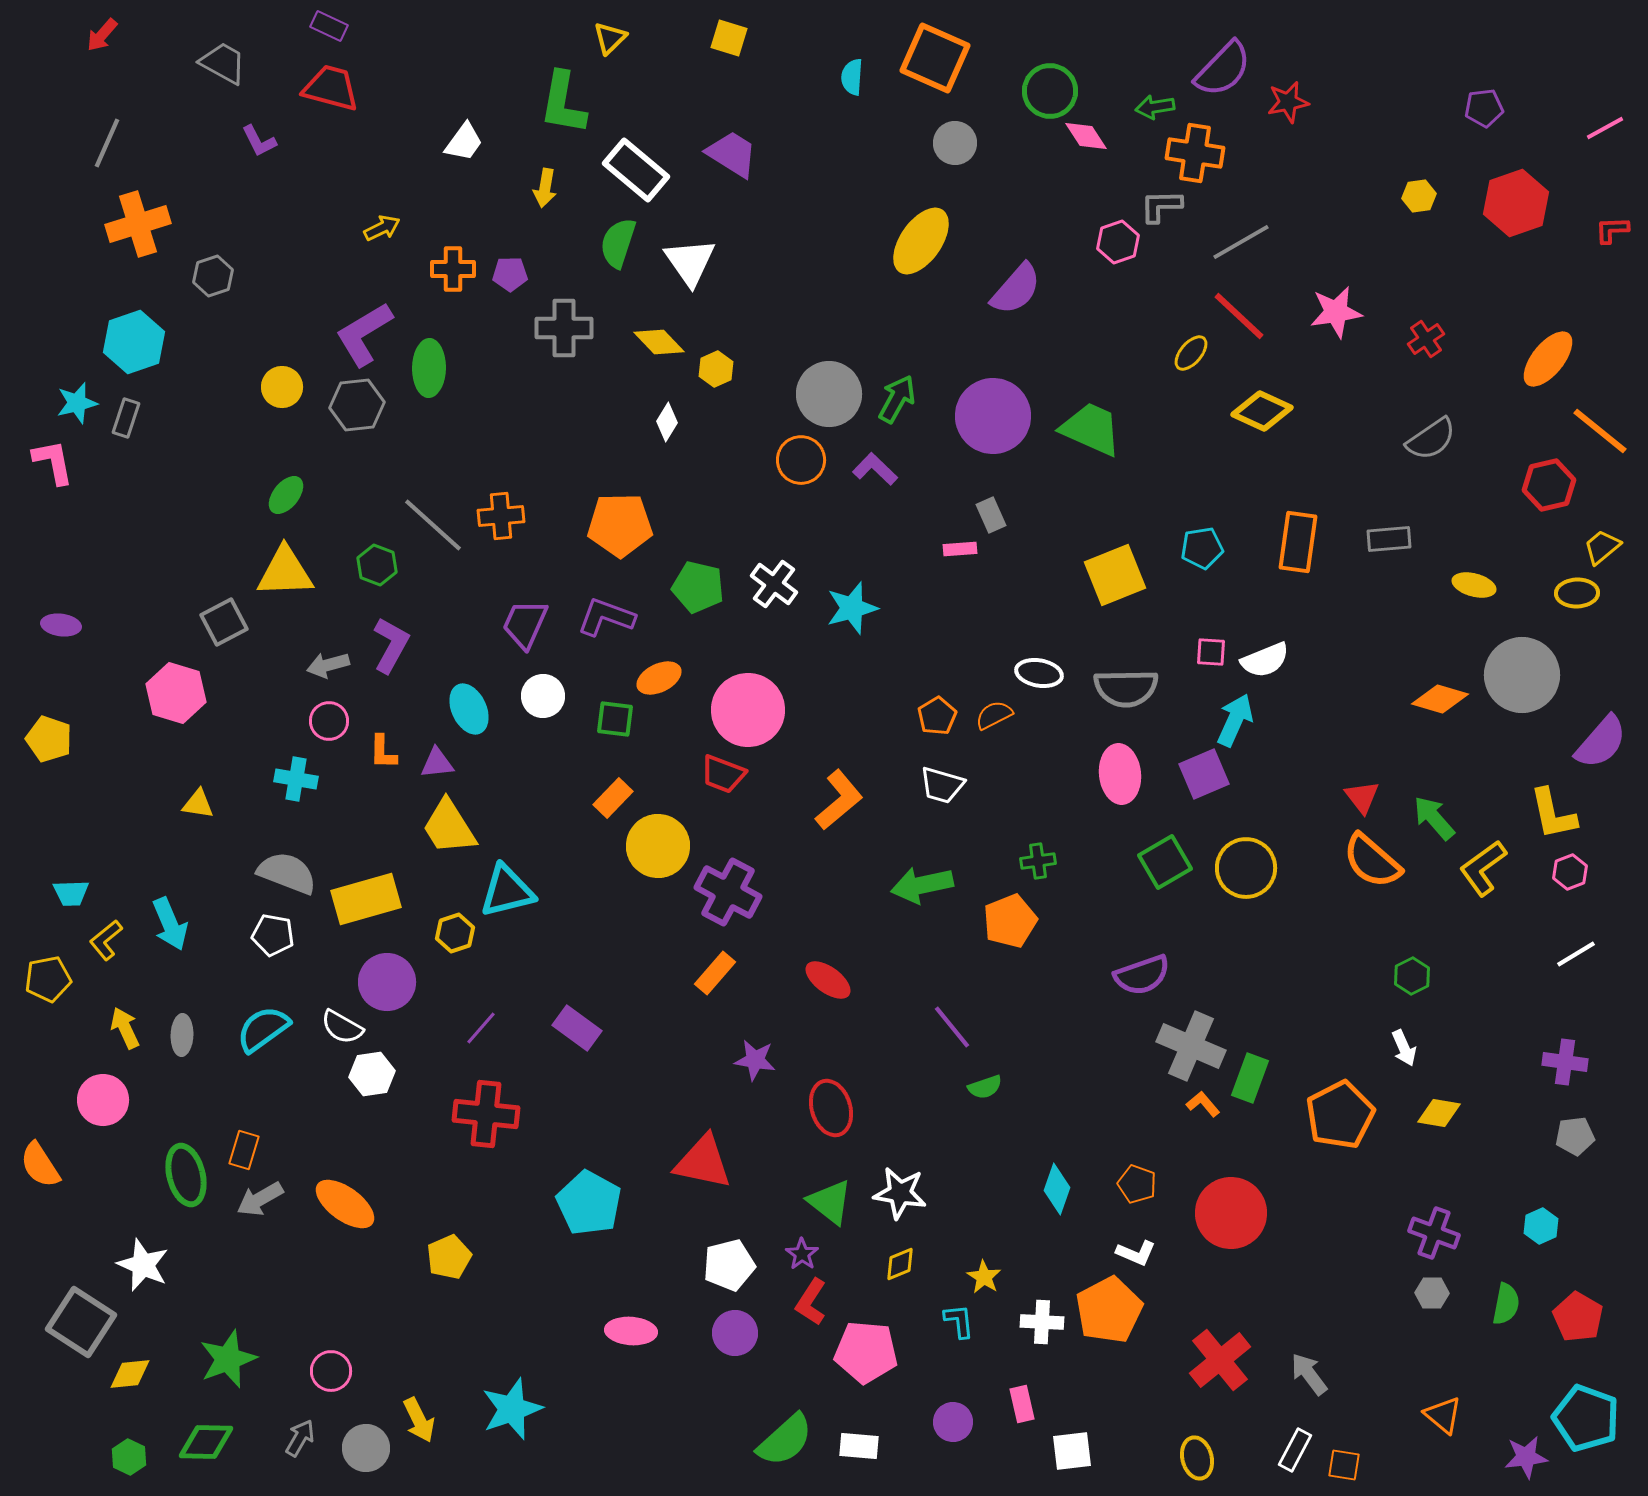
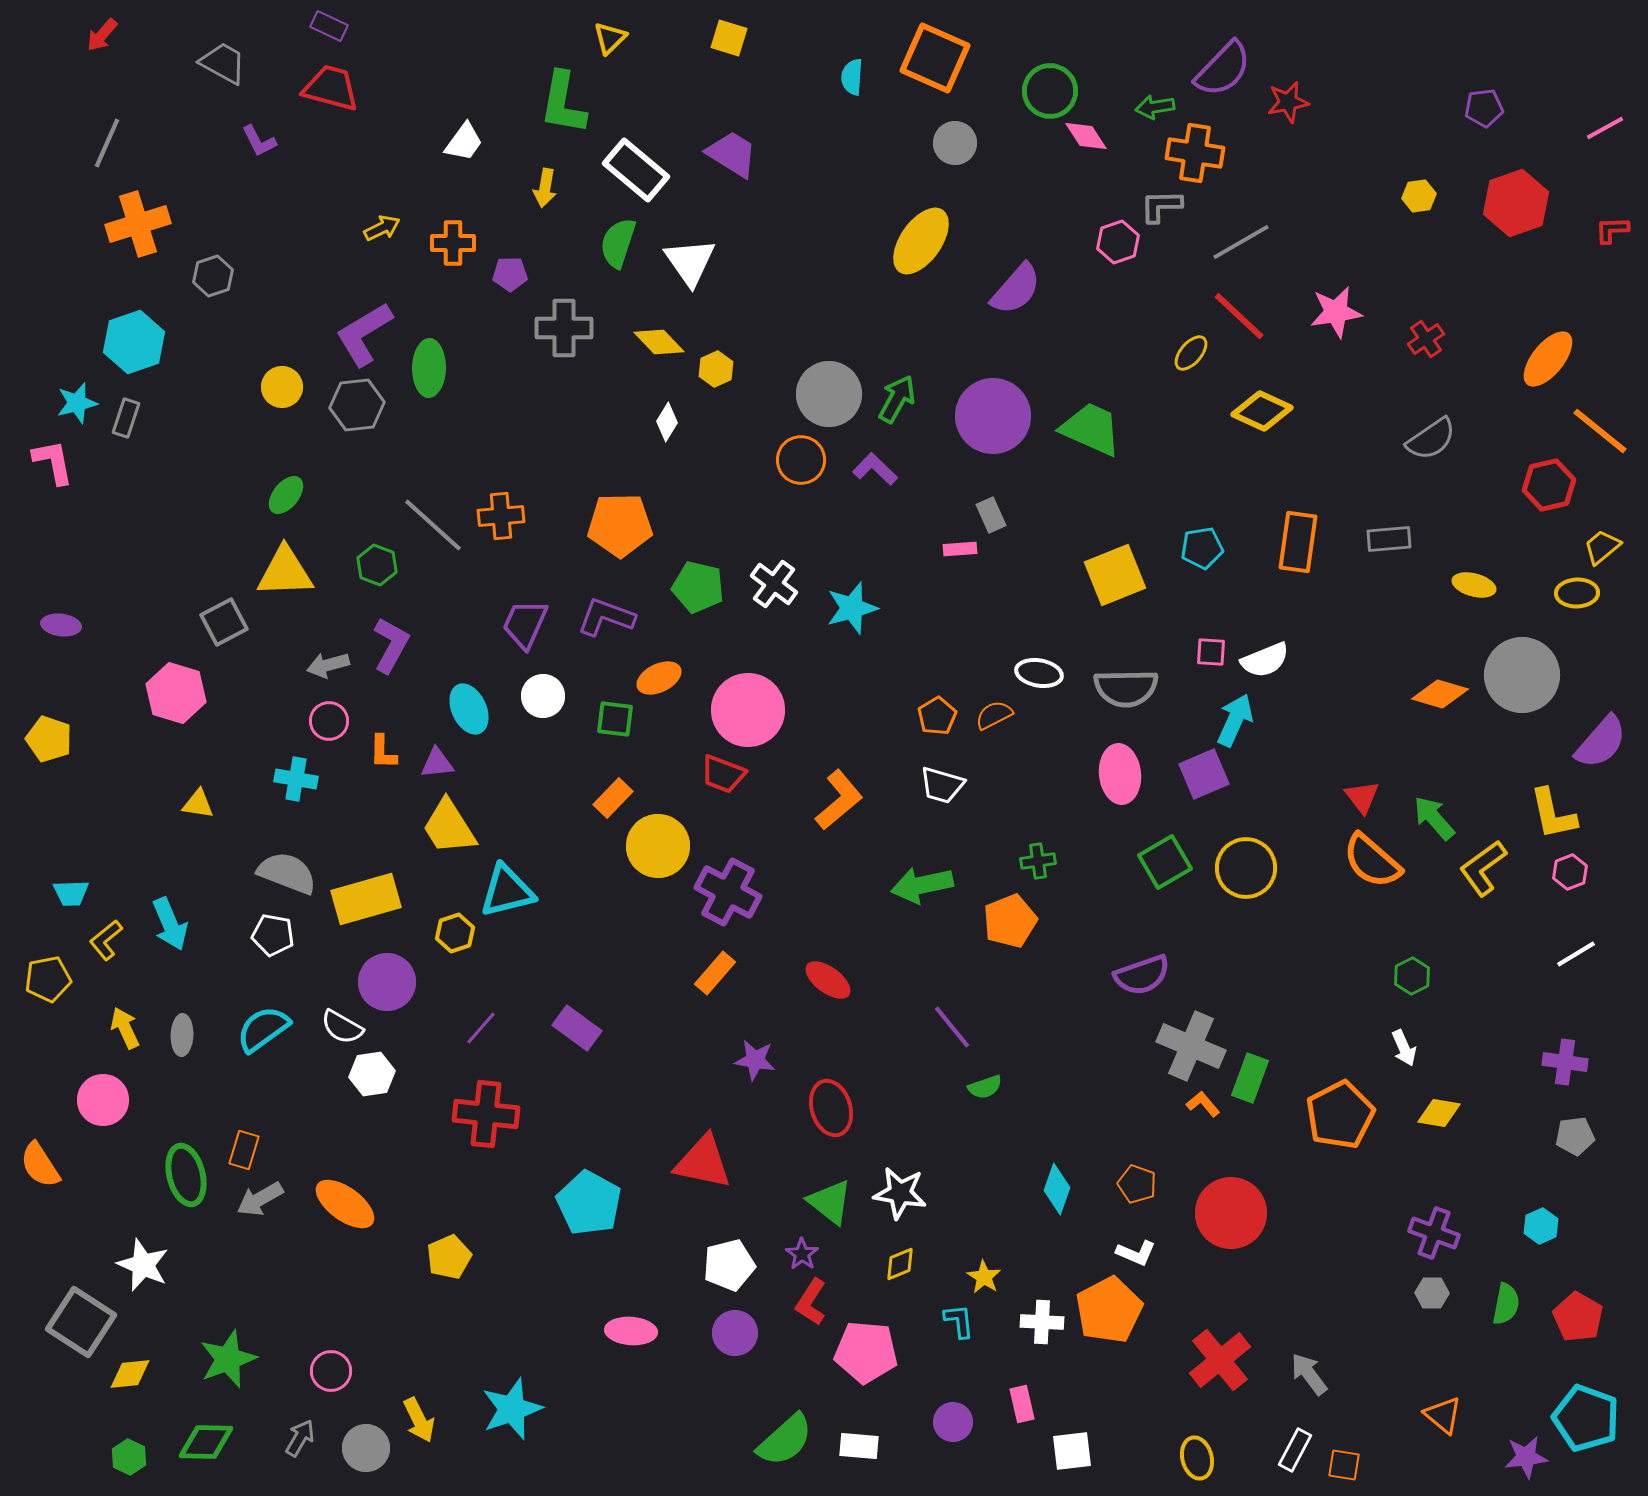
orange cross at (453, 269): moved 26 px up
orange diamond at (1440, 699): moved 5 px up
